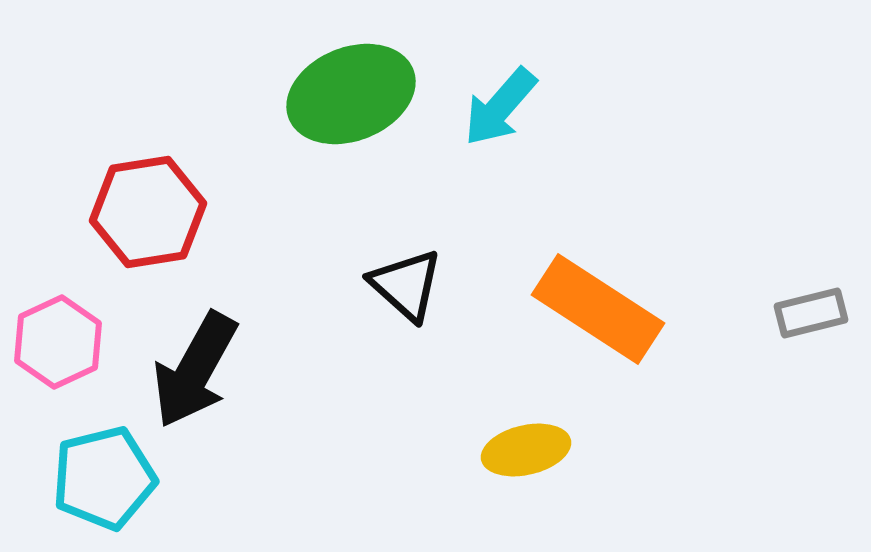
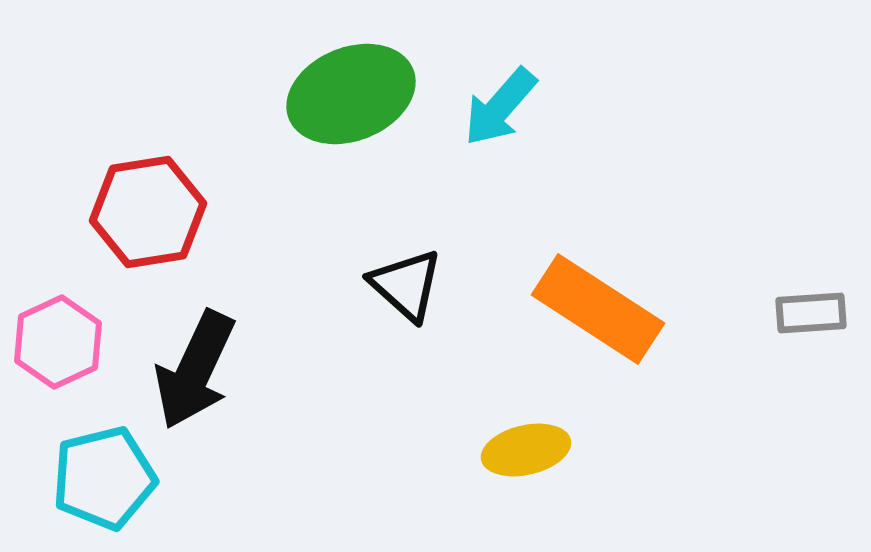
gray rectangle: rotated 10 degrees clockwise
black arrow: rotated 4 degrees counterclockwise
